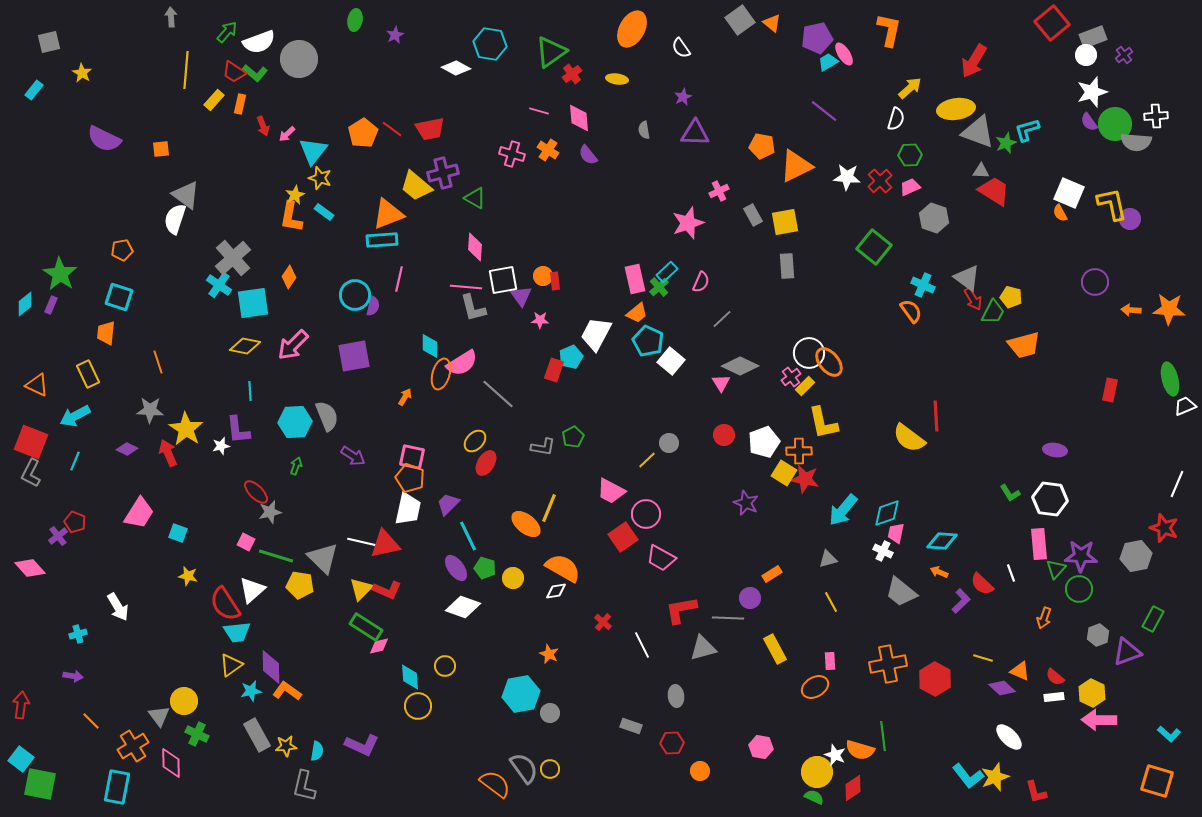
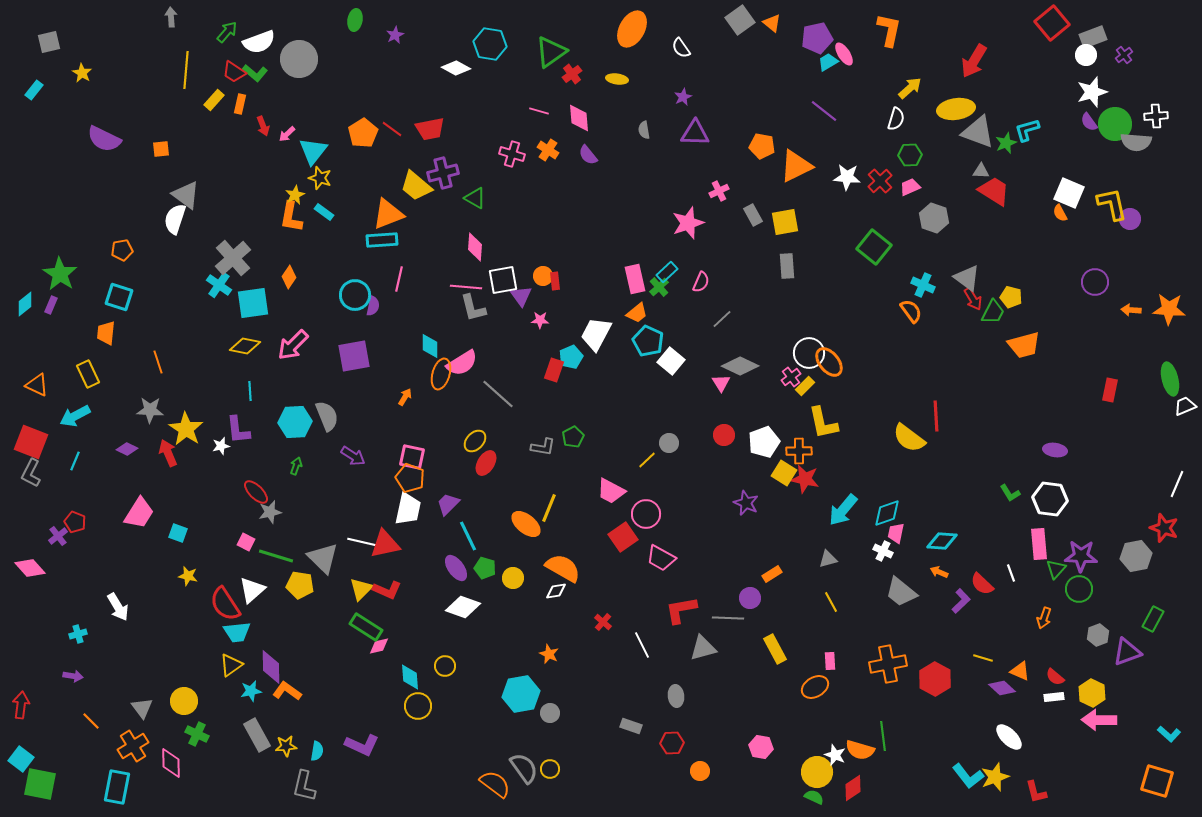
gray triangle at (159, 716): moved 17 px left, 8 px up
